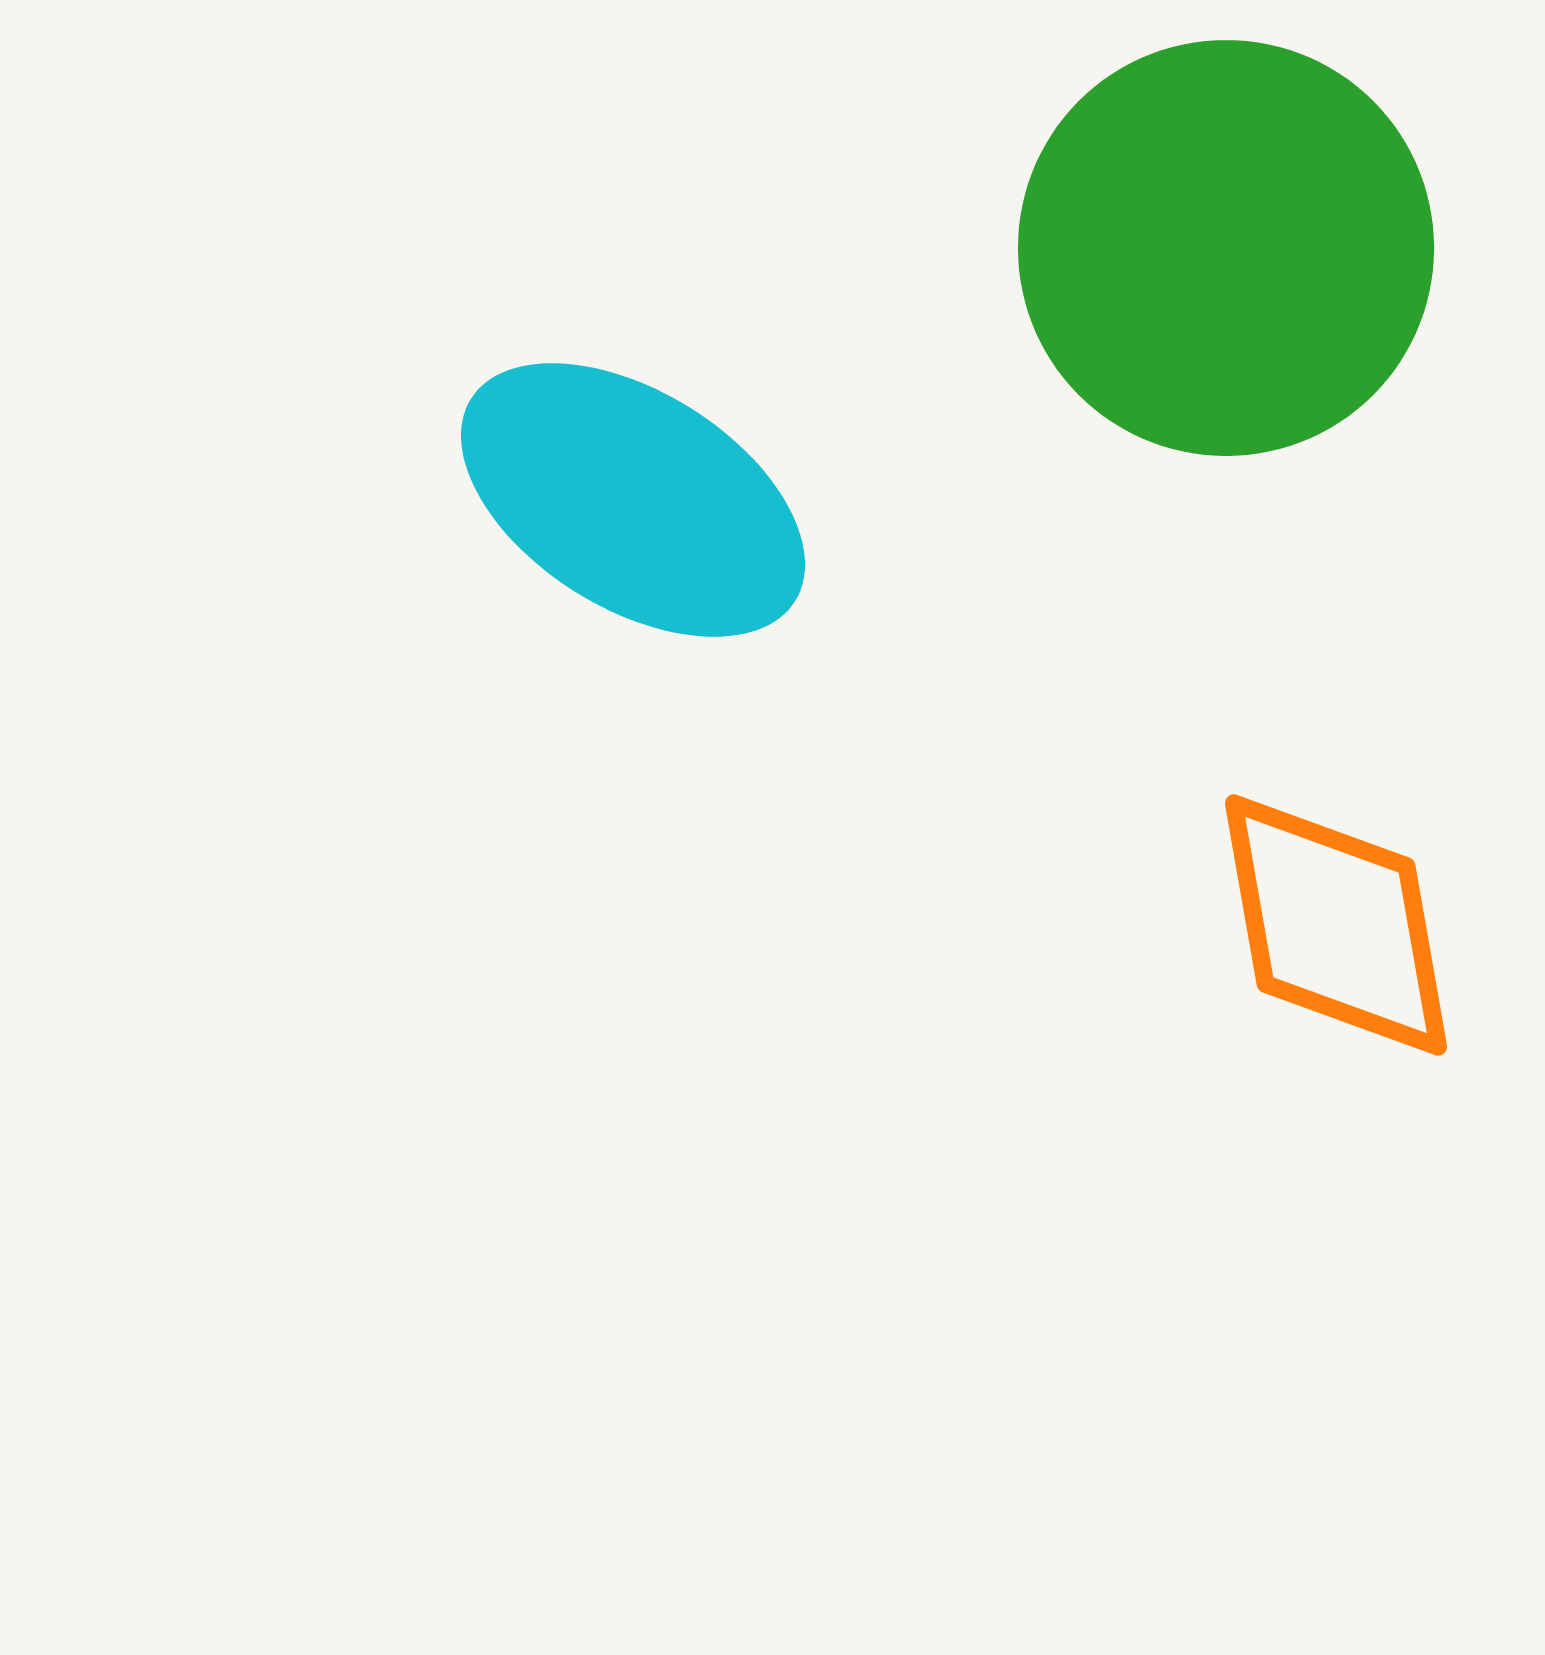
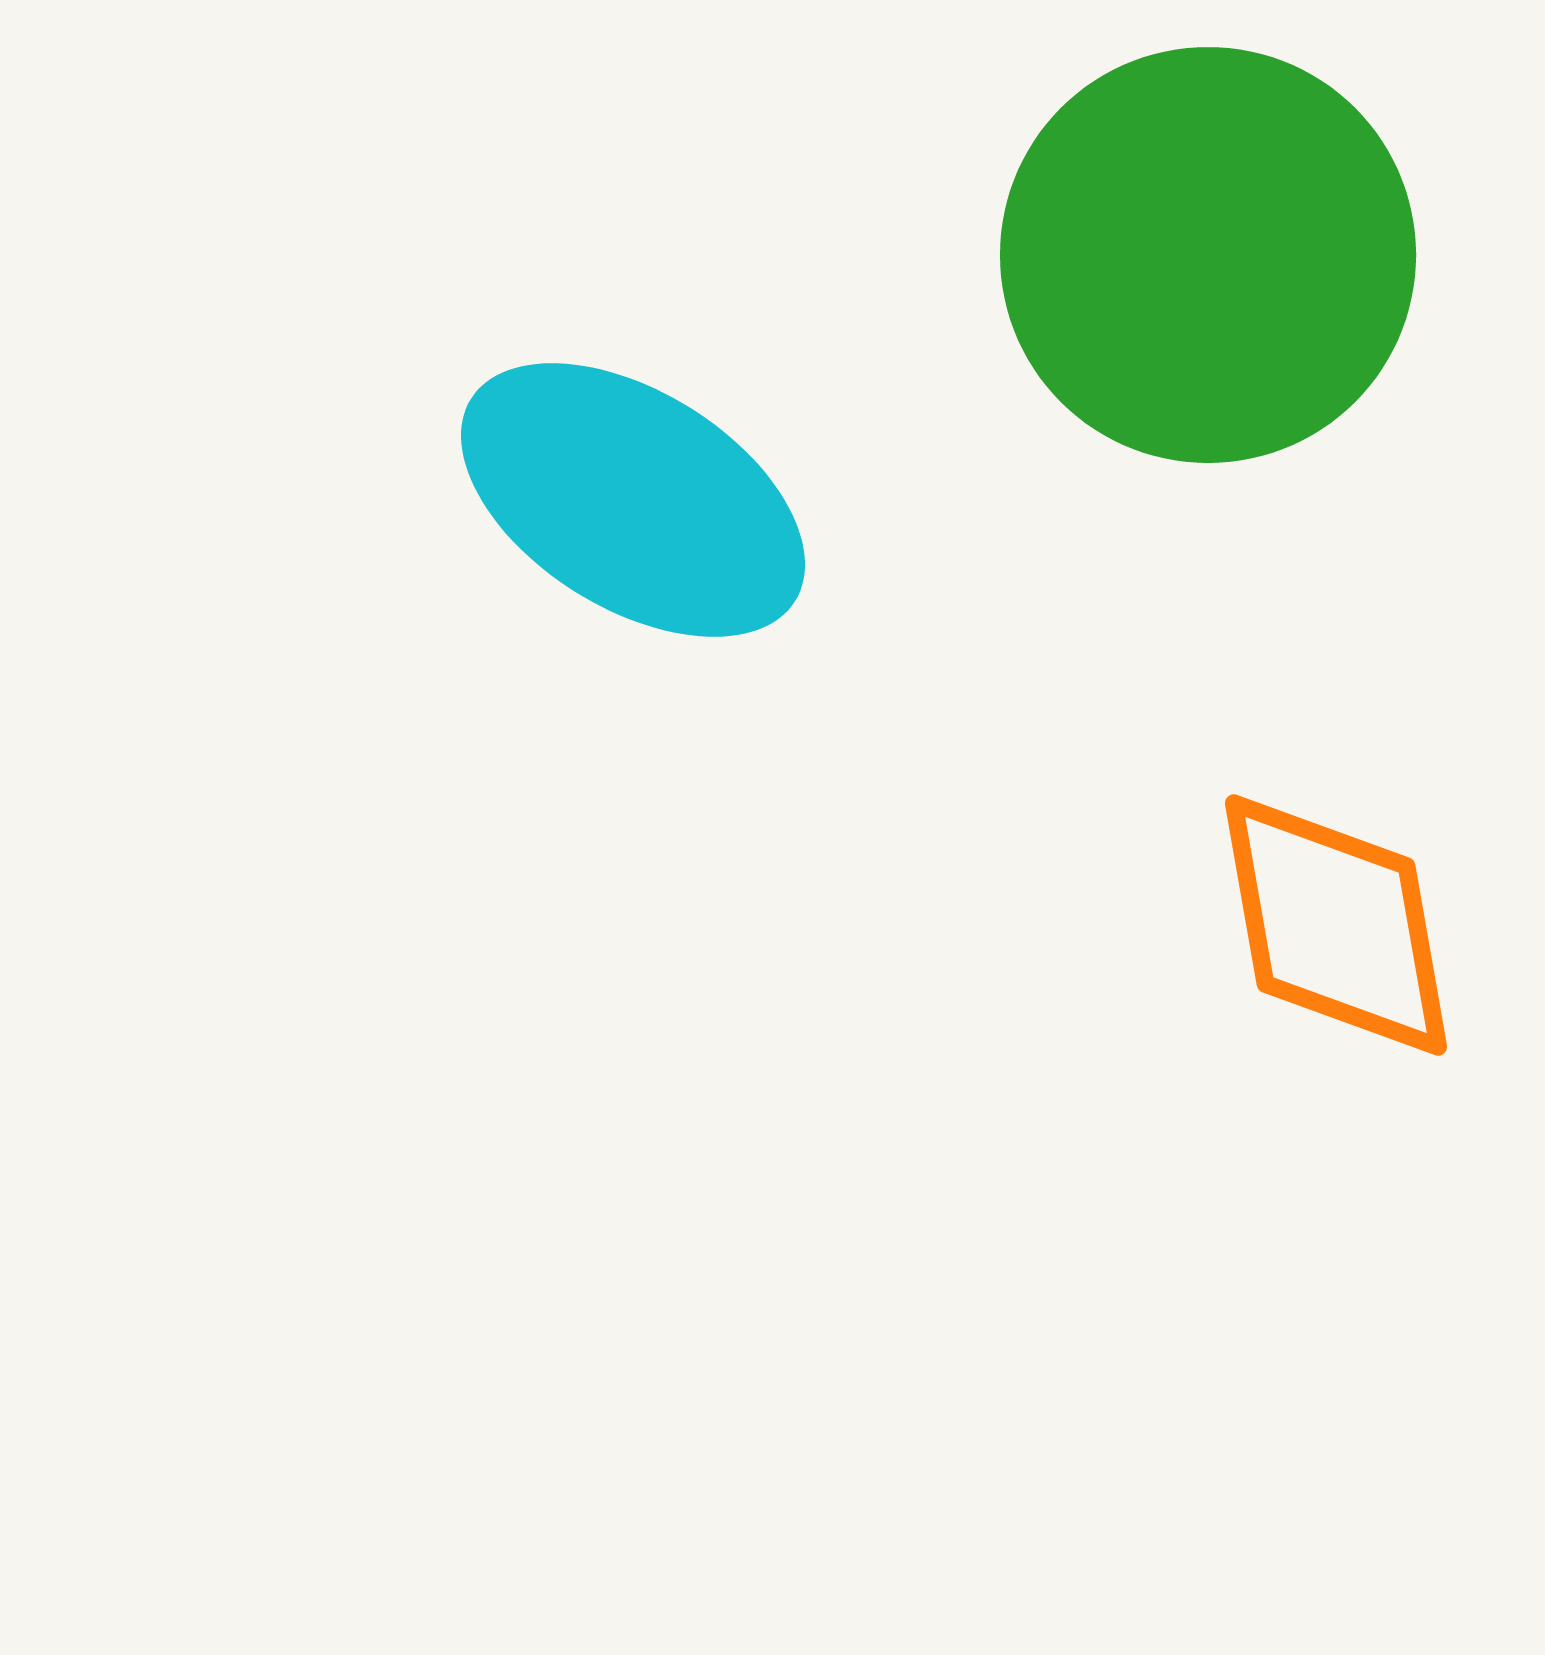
green circle: moved 18 px left, 7 px down
